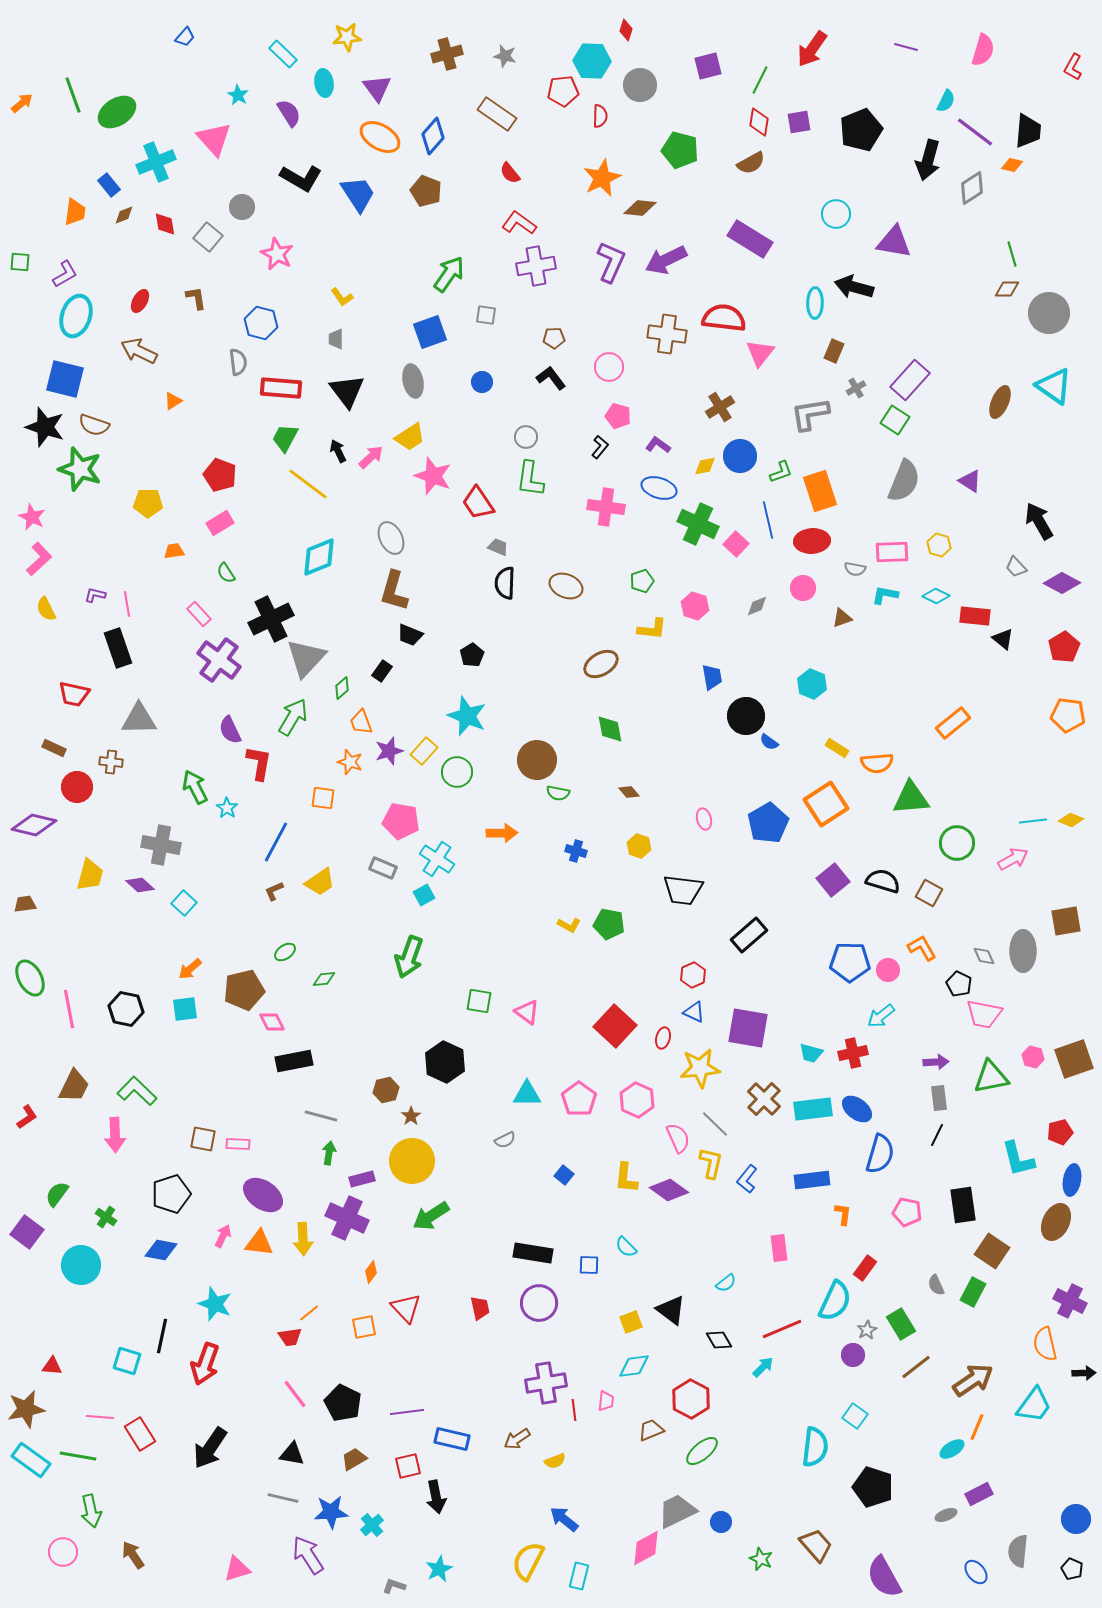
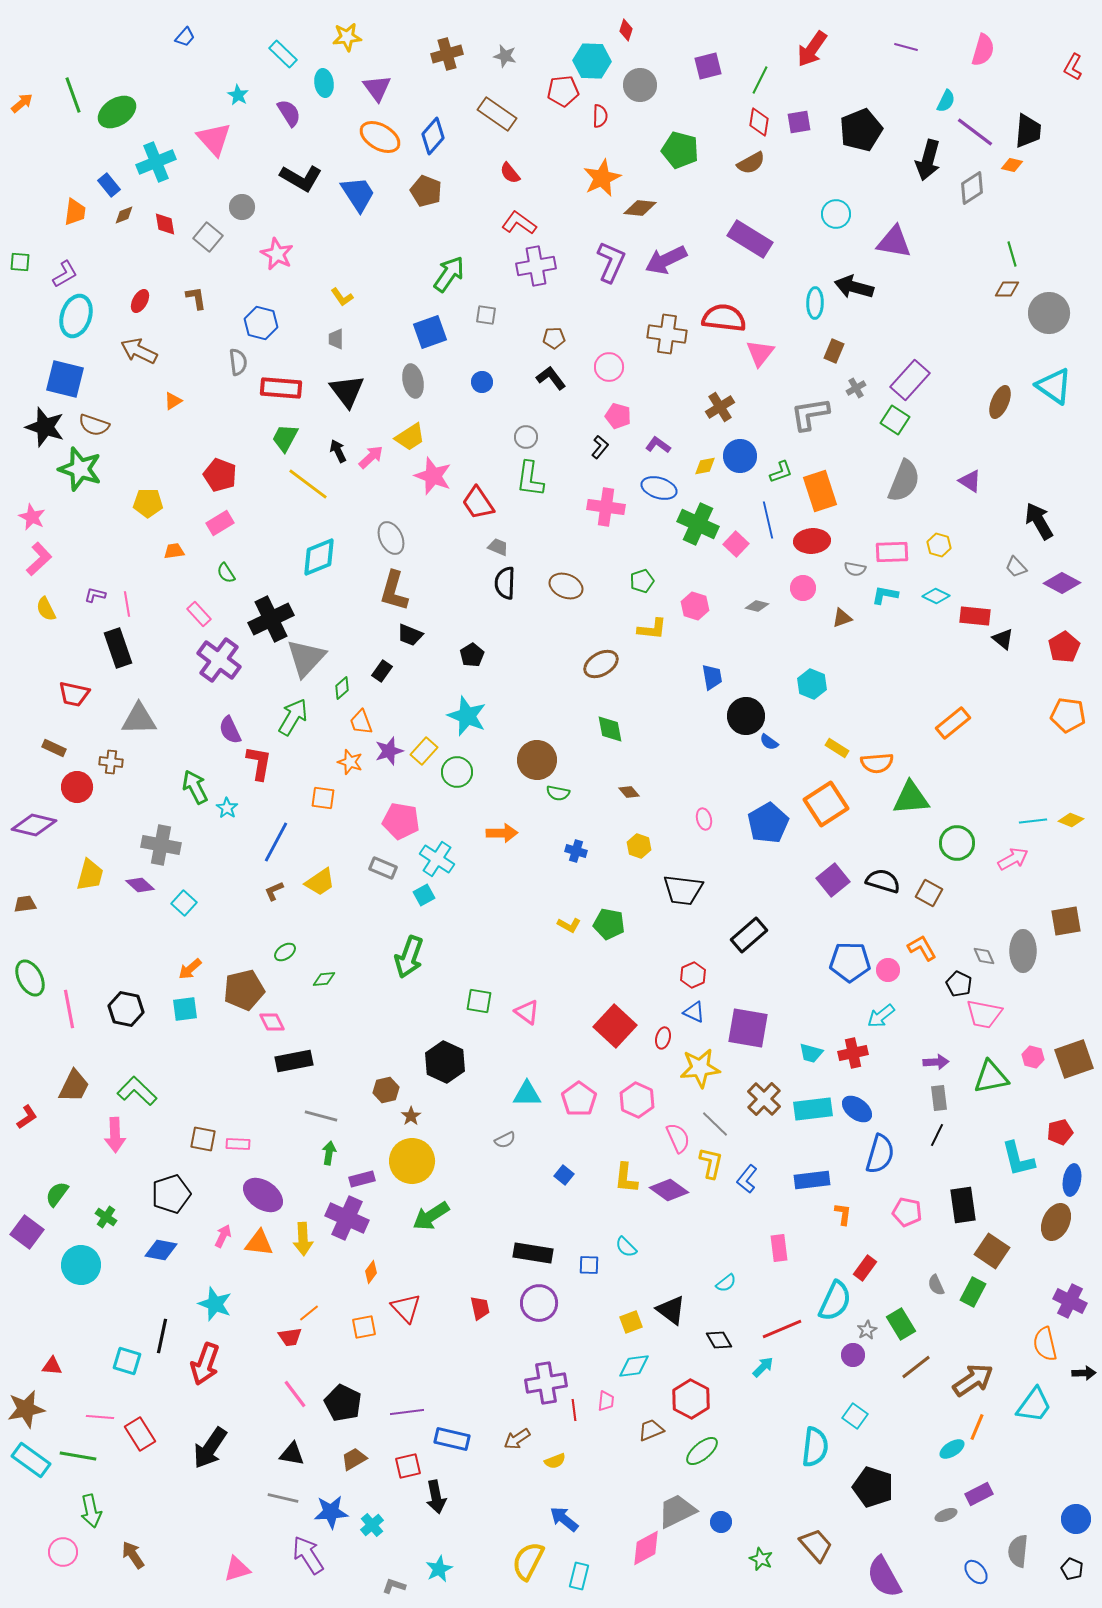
gray diamond at (757, 606): rotated 35 degrees clockwise
